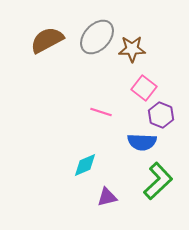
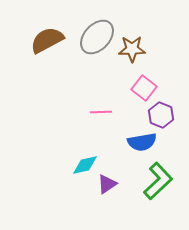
pink line: rotated 20 degrees counterclockwise
blue semicircle: rotated 12 degrees counterclockwise
cyan diamond: rotated 12 degrees clockwise
purple triangle: moved 13 px up; rotated 20 degrees counterclockwise
